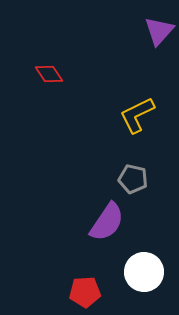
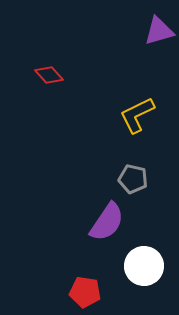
purple triangle: rotated 32 degrees clockwise
red diamond: moved 1 px down; rotated 8 degrees counterclockwise
white circle: moved 6 px up
red pentagon: rotated 12 degrees clockwise
